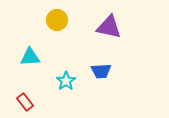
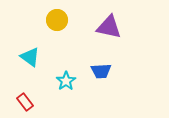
cyan triangle: rotated 40 degrees clockwise
